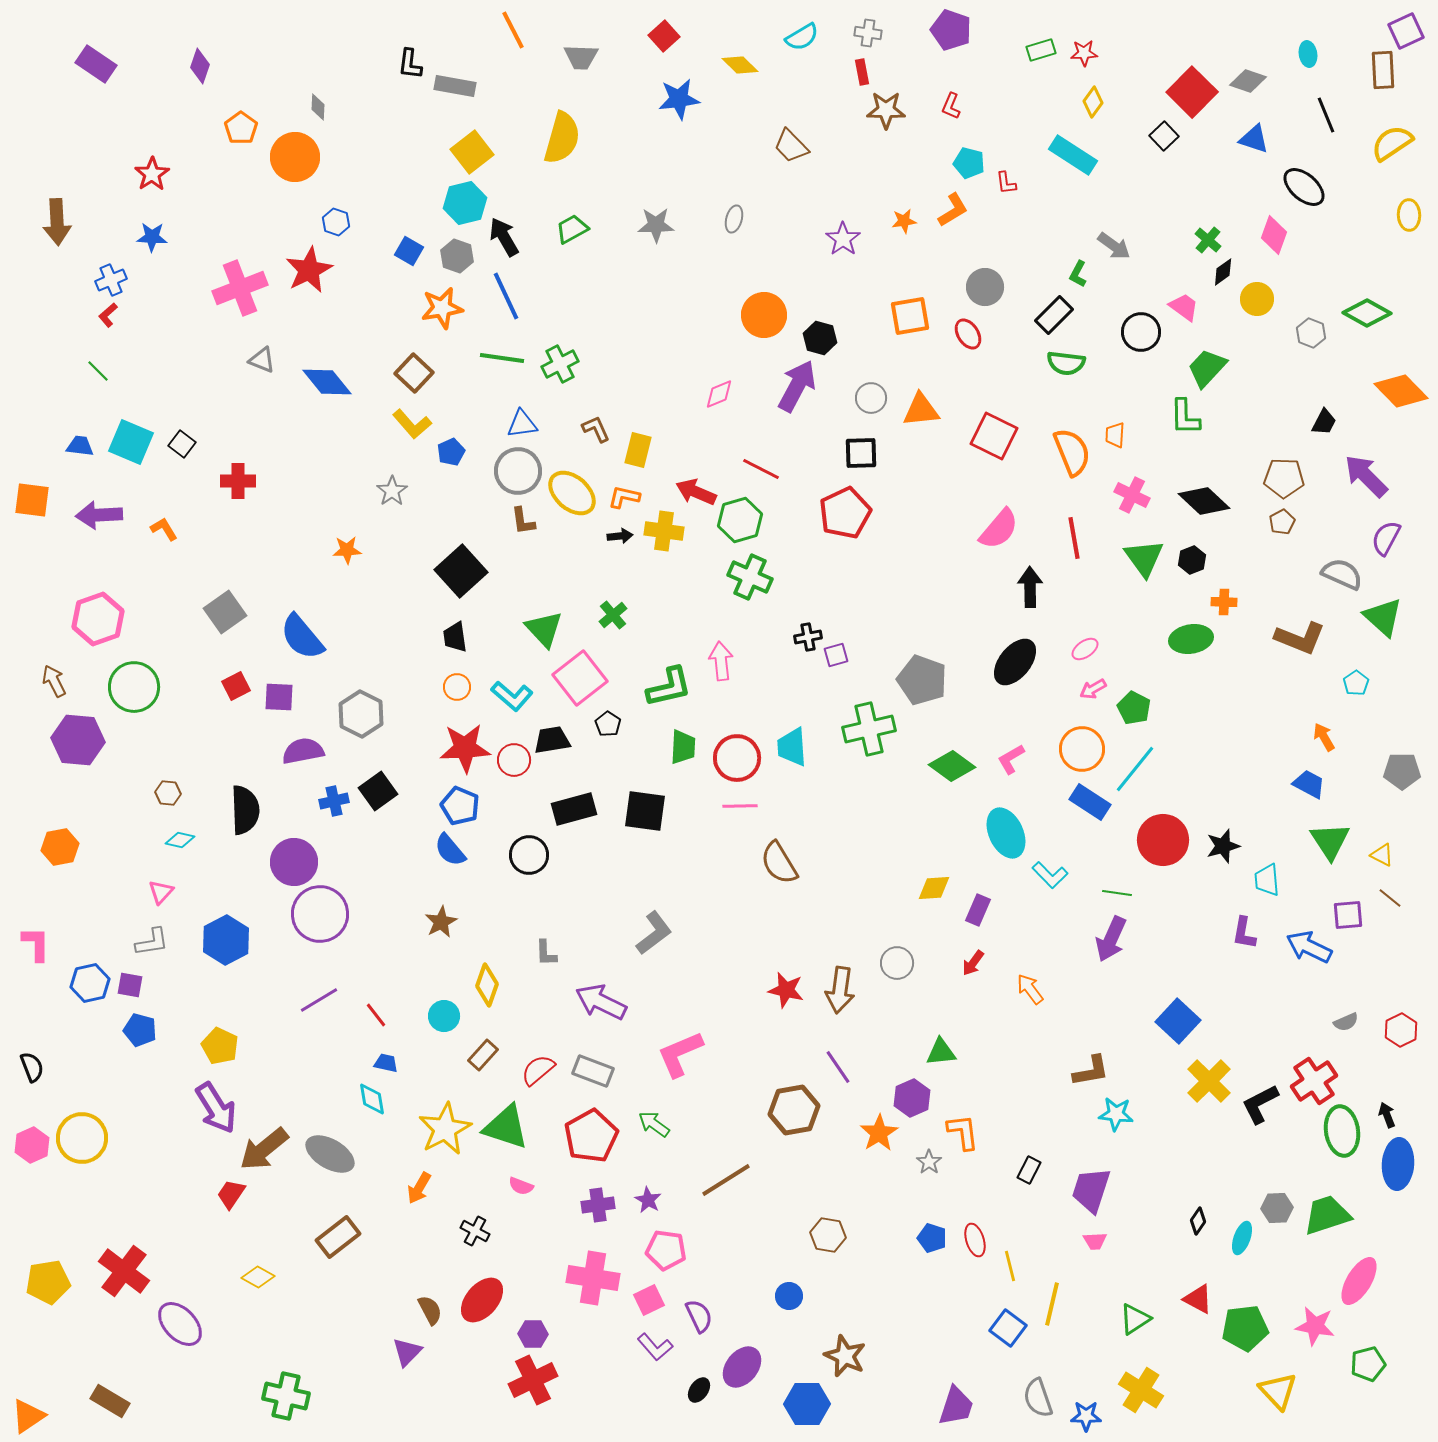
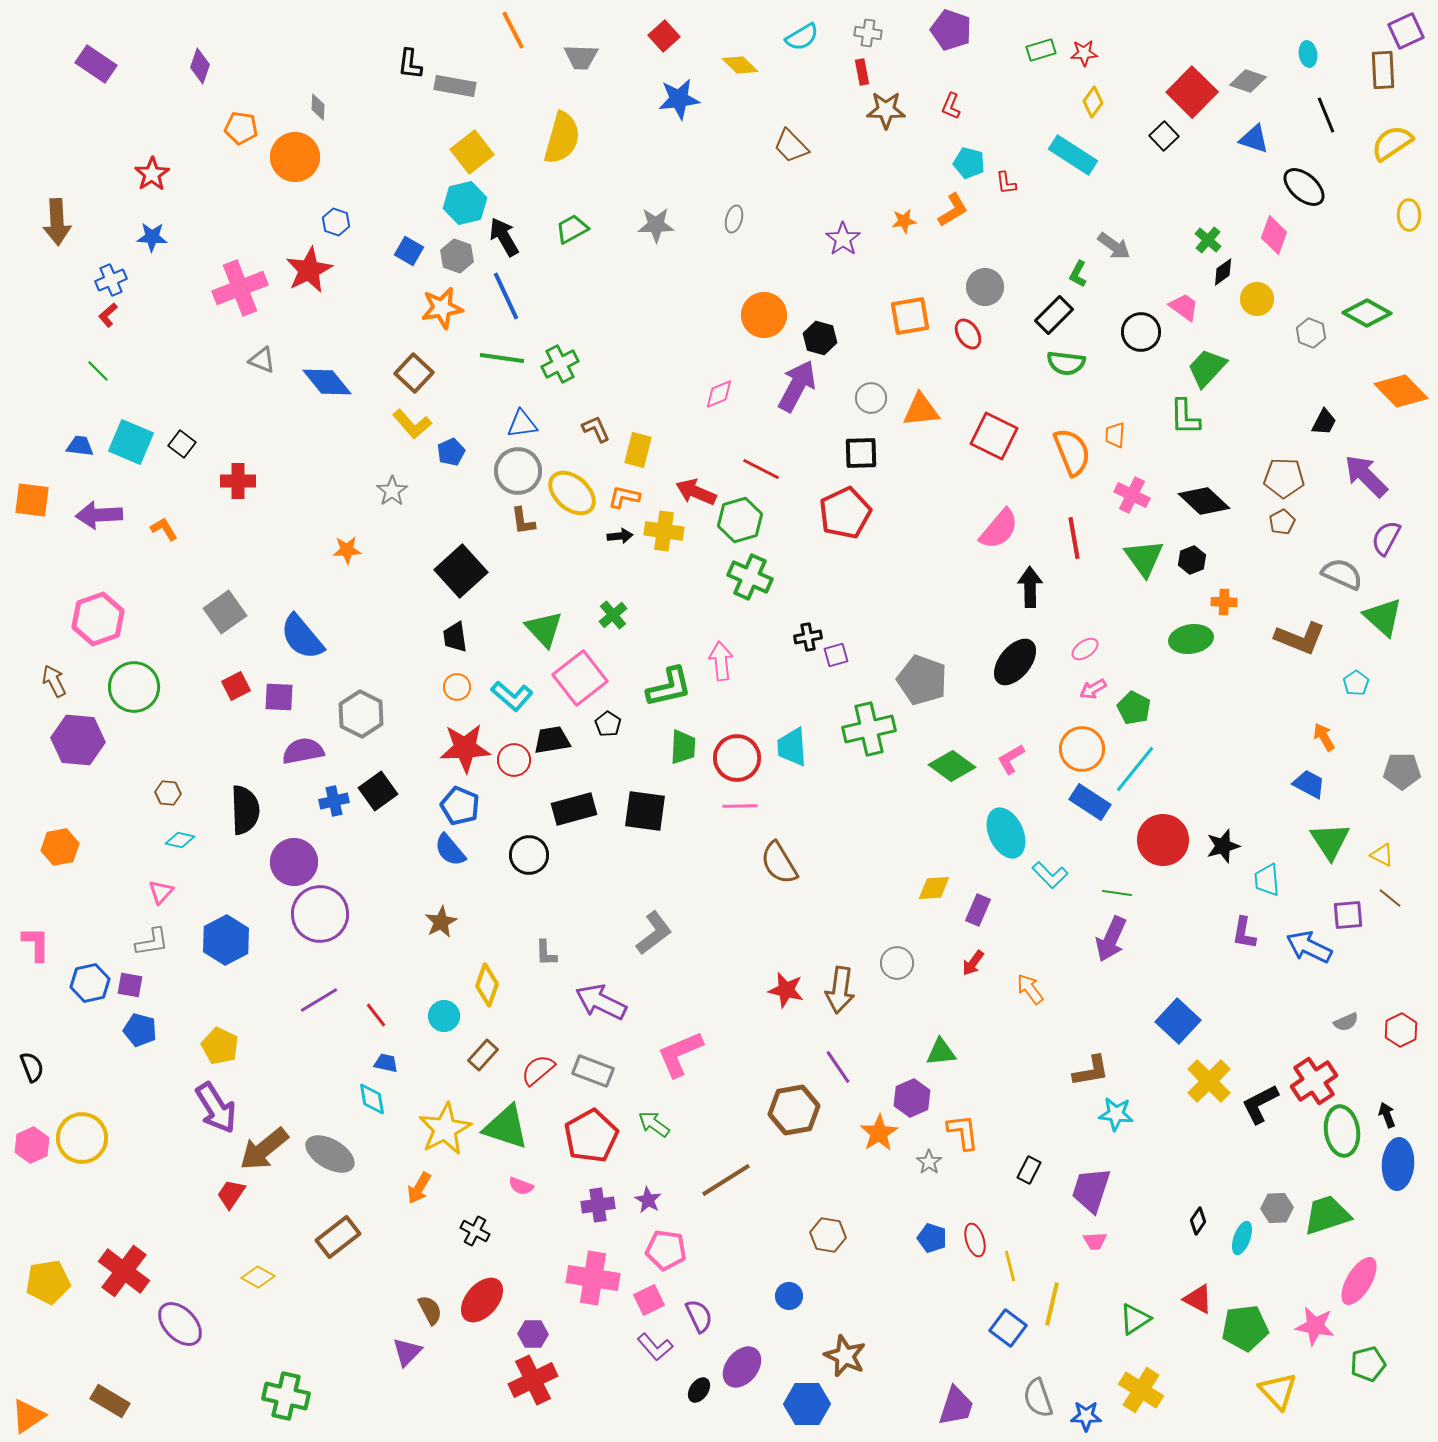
orange pentagon at (241, 128): rotated 28 degrees counterclockwise
